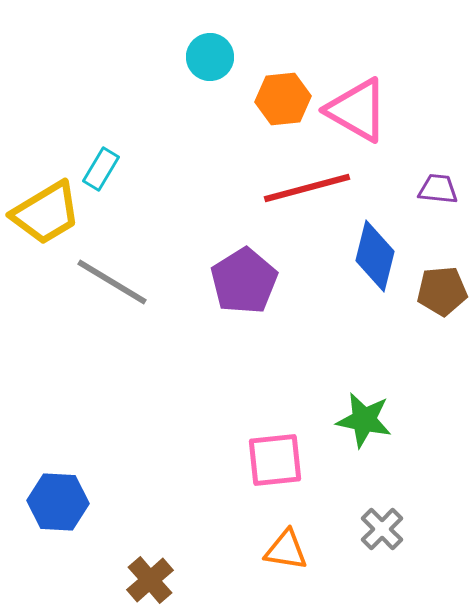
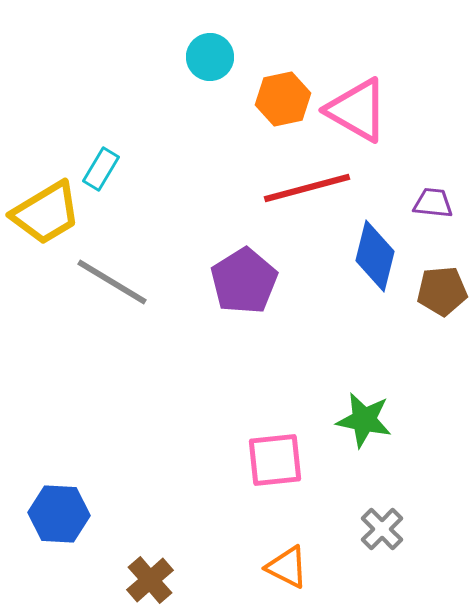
orange hexagon: rotated 6 degrees counterclockwise
purple trapezoid: moved 5 px left, 14 px down
blue hexagon: moved 1 px right, 12 px down
orange triangle: moved 1 px right, 17 px down; rotated 18 degrees clockwise
